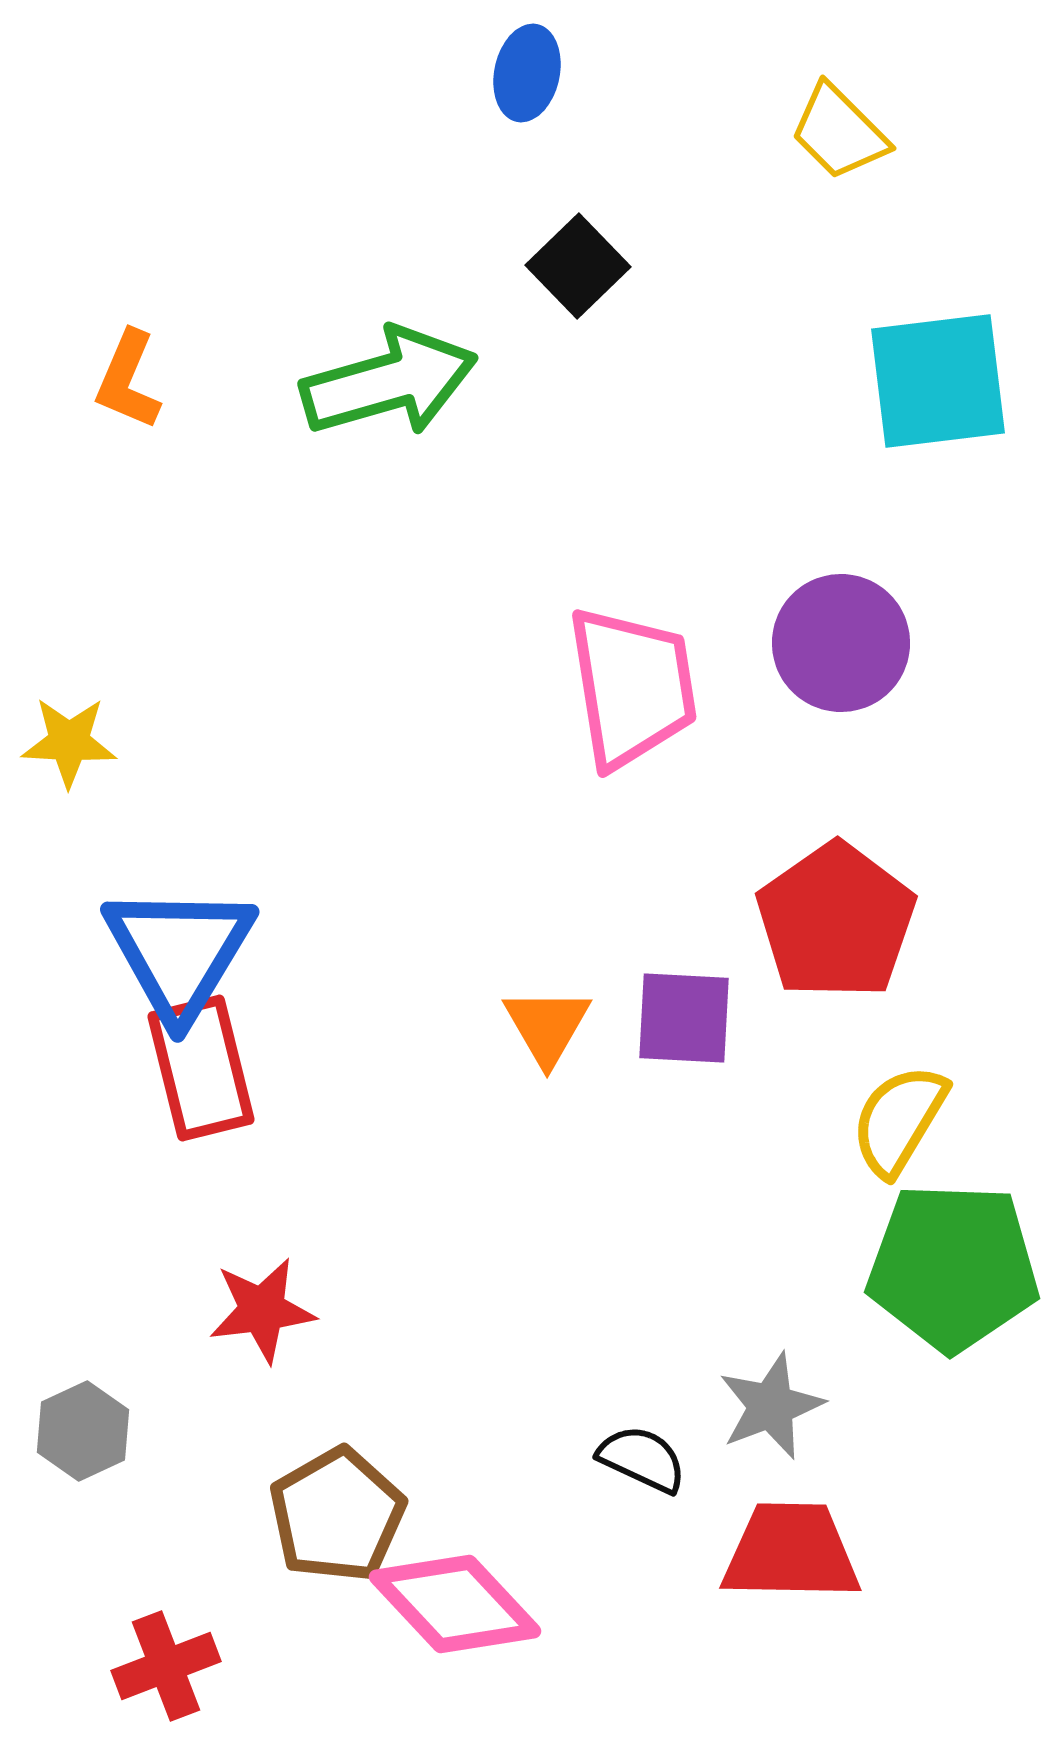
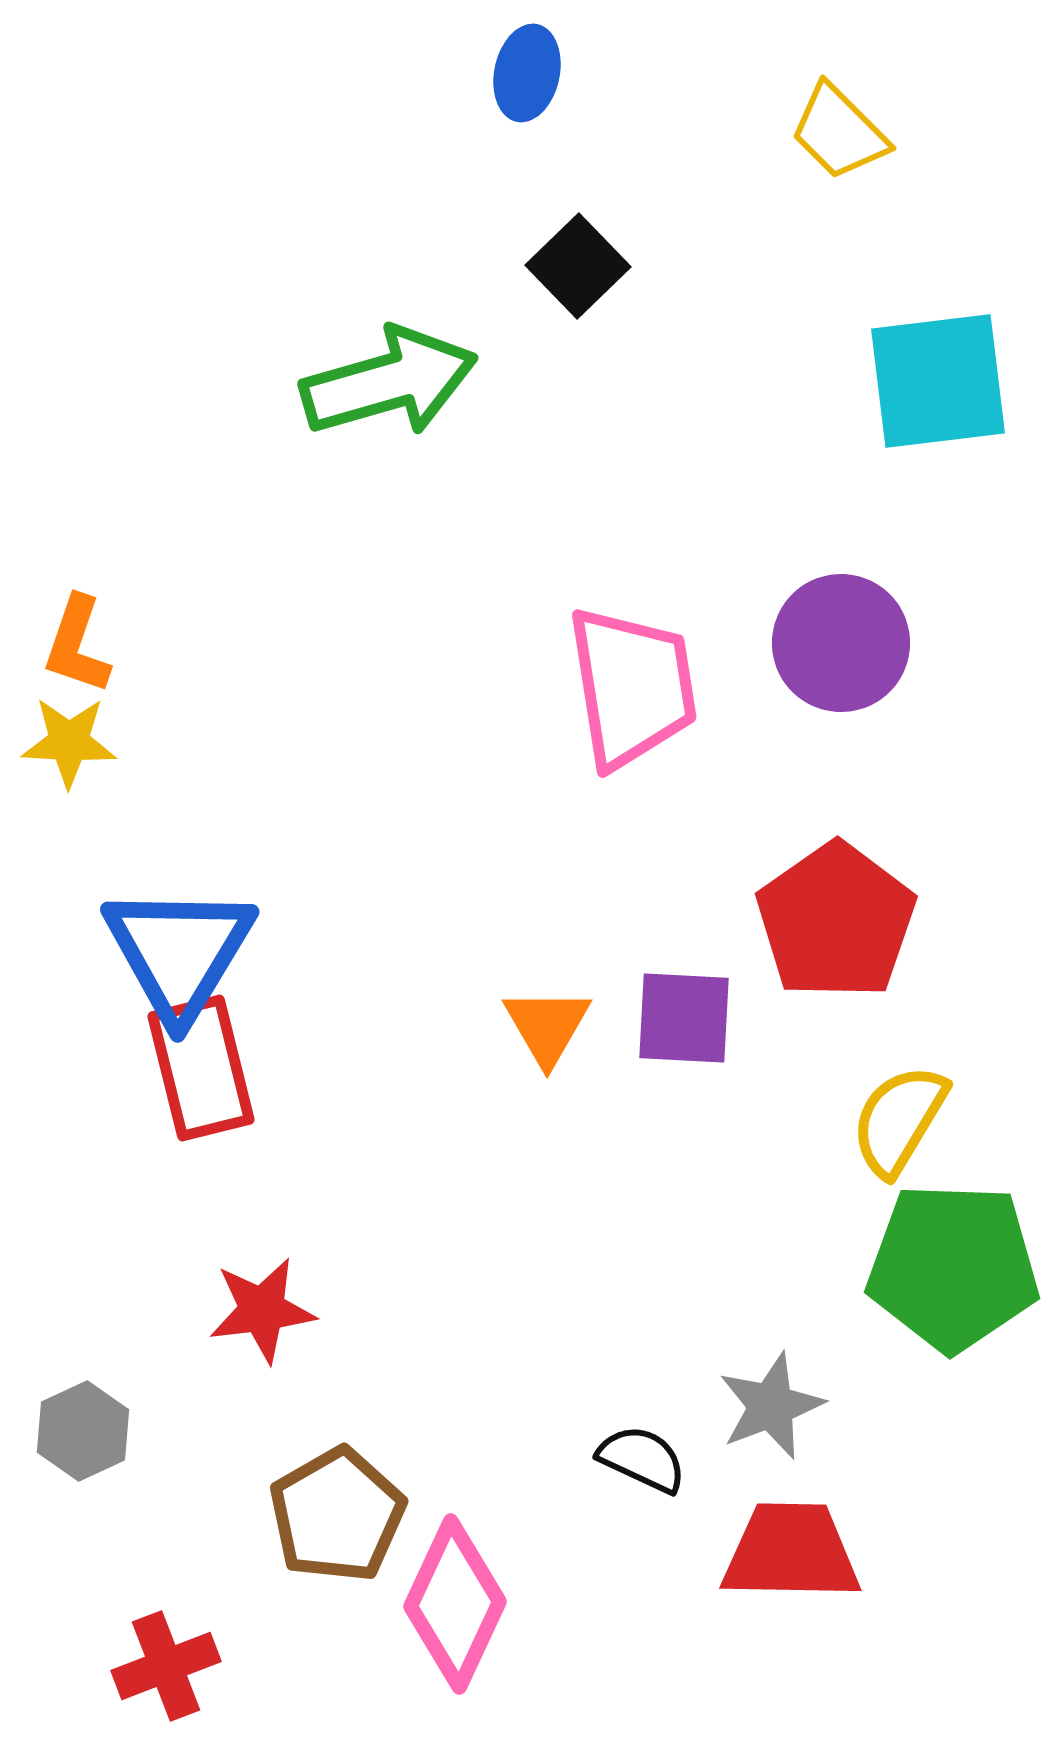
orange L-shape: moved 51 px left, 265 px down; rotated 4 degrees counterclockwise
pink diamond: rotated 68 degrees clockwise
